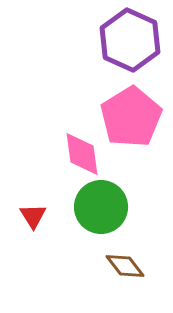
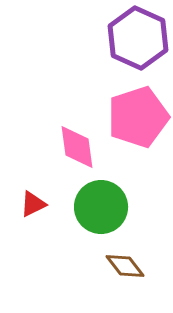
purple hexagon: moved 8 px right, 2 px up
pink pentagon: moved 7 px right; rotated 14 degrees clockwise
pink diamond: moved 5 px left, 7 px up
red triangle: moved 12 px up; rotated 36 degrees clockwise
